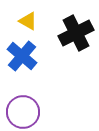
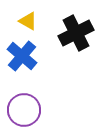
purple circle: moved 1 px right, 2 px up
